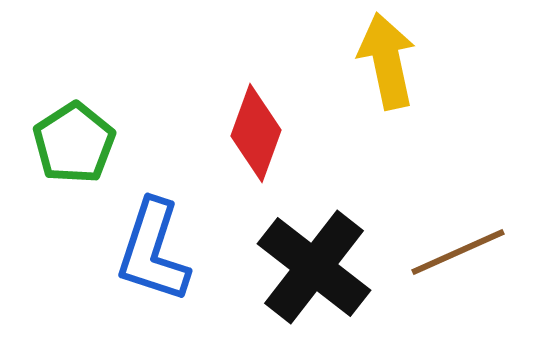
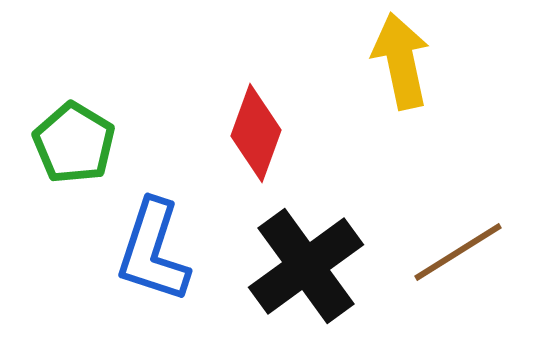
yellow arrow: moved 14 px right
green pentagon: rotated 8 degrees counterclockwise
brown line: rotated 8 degrees counterclockwise
black cross: moved 8 px left, 1 px up; rotated 16 degrees clockwise
